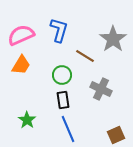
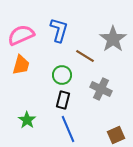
orange trapezoid: rotated 15 degrees counterclockwise
black rectangle: rotated 24 degrees clockwise
